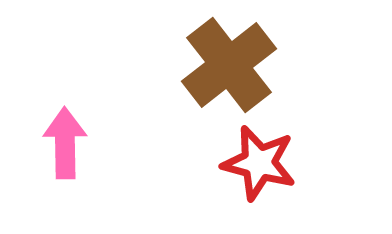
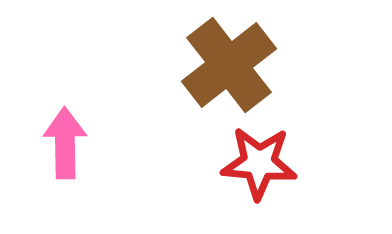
red star: rotated 10 degrees counterclockwise
